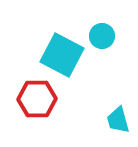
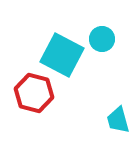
cyan circle: moved 3 px down
red hexagon: moved 3 px left, 6 px up; rotated 15 degrees clockwise
